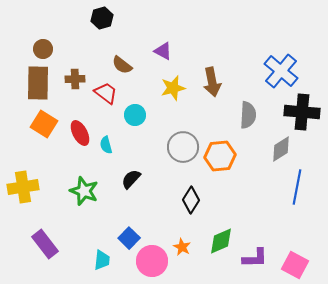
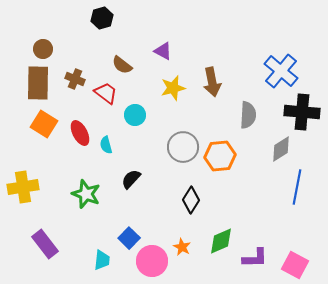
brown cross: rotated 24 degrees clockwise
green star: moved 2 px right, 3 px down
